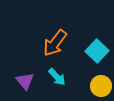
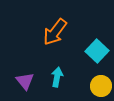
orange arrow: moved 11 px up
cyan arrow: rotated 126 degrees counterclockwise
